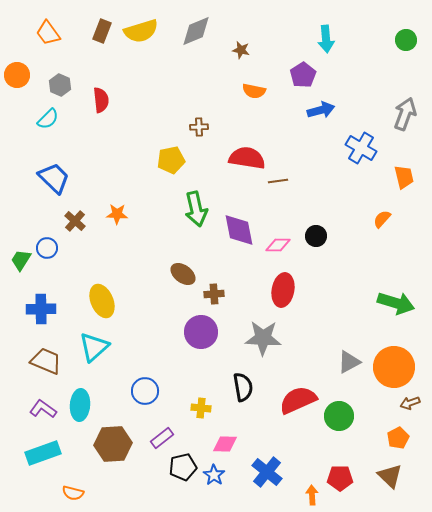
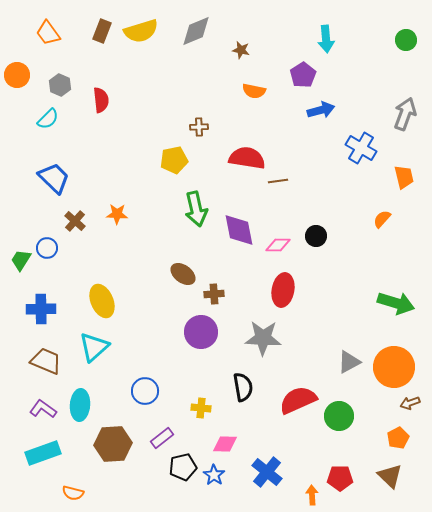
yellow pentagon at (171, 160): moved 3 px right
